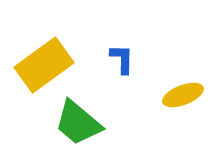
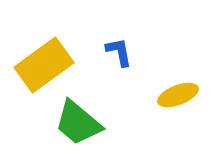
blue L-shape: moved 3 px left, 7 px up; rotated 12 degrees counterclockwise
yellow ellipse: moved 5 px left
